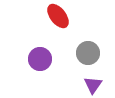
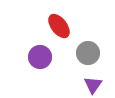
red ellipse: moved 1 px right, 10 px down
purple circle: moved 2 px up
